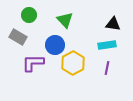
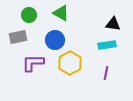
green triangle: moved 4 px left, 7 px up; rotated 18 degrees counterclockwise
gray rectangle: rotated 42 degrees counterclockwise
blue circle: moved 5 px up
yellow hexagon: moved 3 px left
purple line: moved 1 px left, 5 px down
